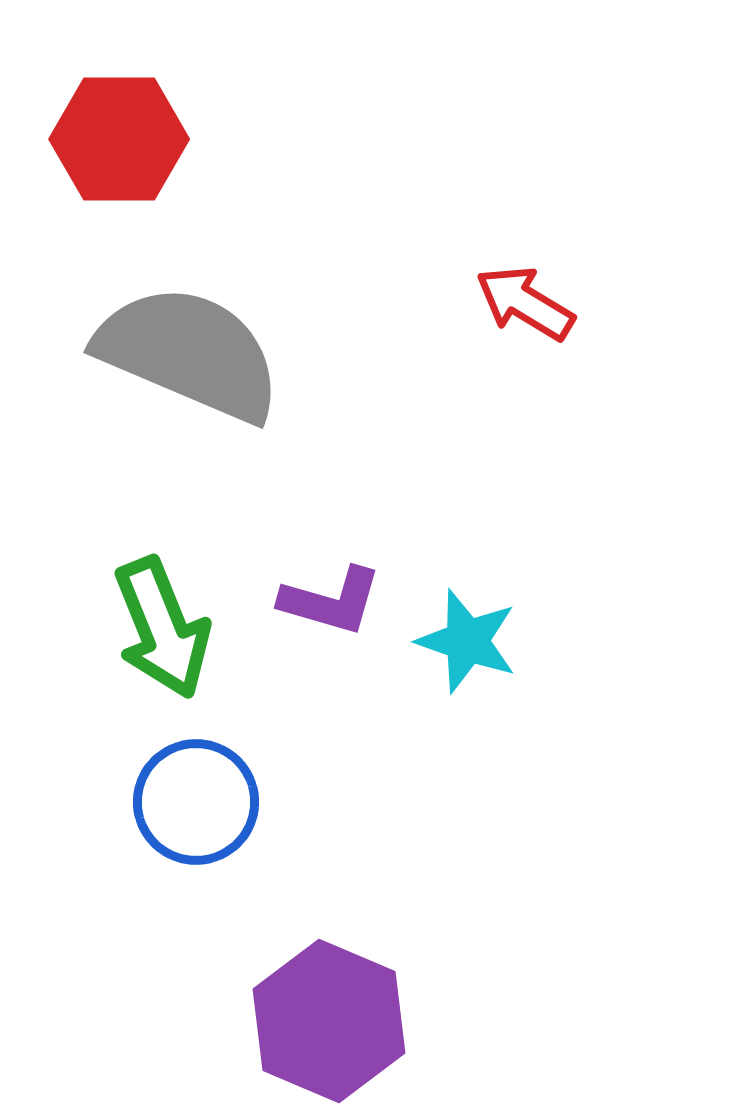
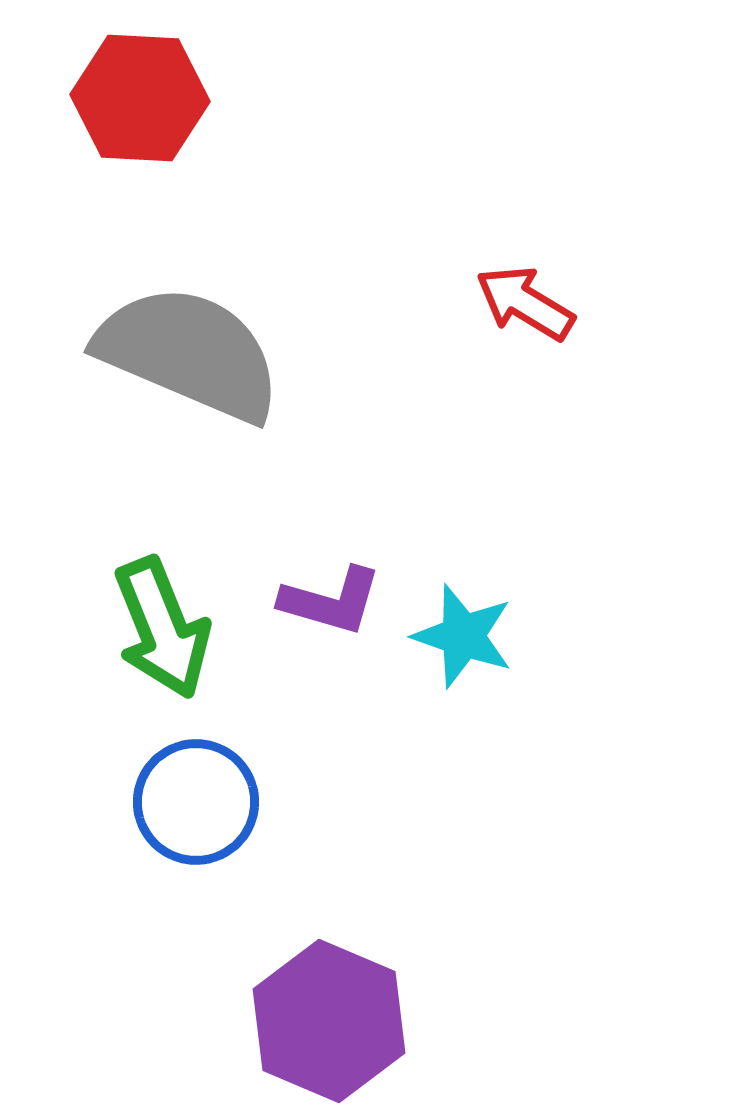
red hexagon: moved 21 px right, 41 px up; rotated 3 degrees clockwise
cyan star: moved 4 px left, 5 px up
